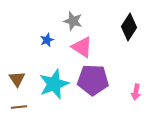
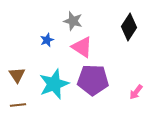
brown triangle: moved 4 px up
pink arrow: rotated 28 degrees clockwise
brown line: moved 1 px left, 2 px up
